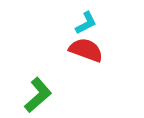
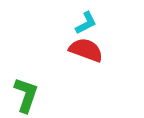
green L-shape: moved 12 px left; rotated 30 degrees counterclockwise
